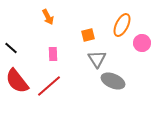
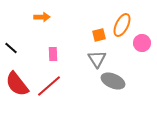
orange arrow: moved 6 px left; rotated 63 degrees counterclockwise
orange square: moved 11 px right
red semicircle: moved 3 px down
